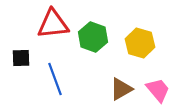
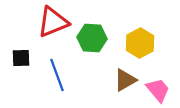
red triangle: moved 2 px up; rotated 16 degrees counterclockwise
green hexagon: moved 1 px left, 1 px down; rotated 16 degrees counterclockwise
yellow hexagon: rotated 16 degrees clockwise
blue line: moved 2 px right, 4 px up
brown triangle: moved 4 px right, 9 px up
